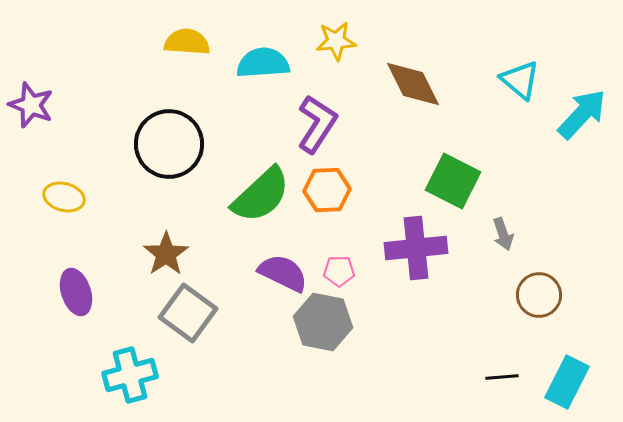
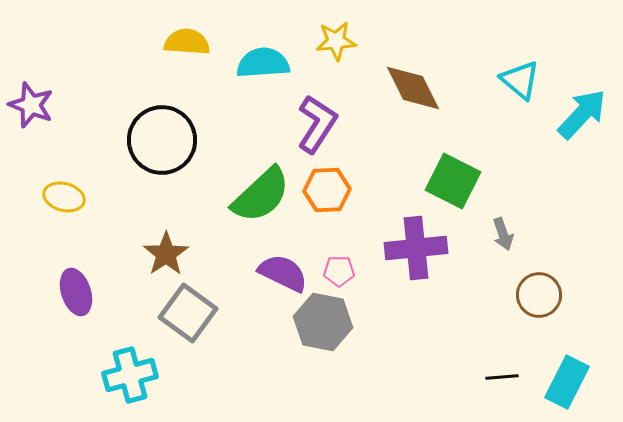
brown diamond: moved 4 px down
black circle: moved 7 px left, 4 px up
